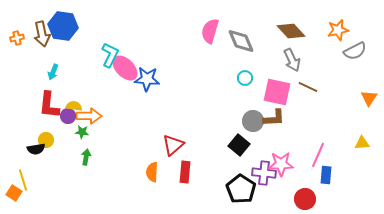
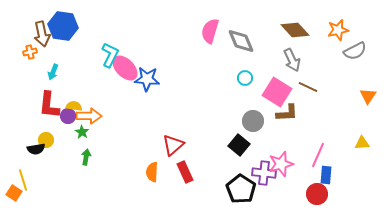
brown diamond: moved 4 px right, 1 px up
orange cross: moved 13 px right, 14 px down
pink square: rotated 20 degrees clockwise
orange triangle: moved 1 px left, 2 px up
brown L-shape: moved 13 px right, 5 px up
green star: rotated 24 degrees clockwise
pink star: rotated 15 degrees counterclockwise
red rectangle: rotated 30 degrees counterclockwise
red circle: moved 12 px right, 5 px up
